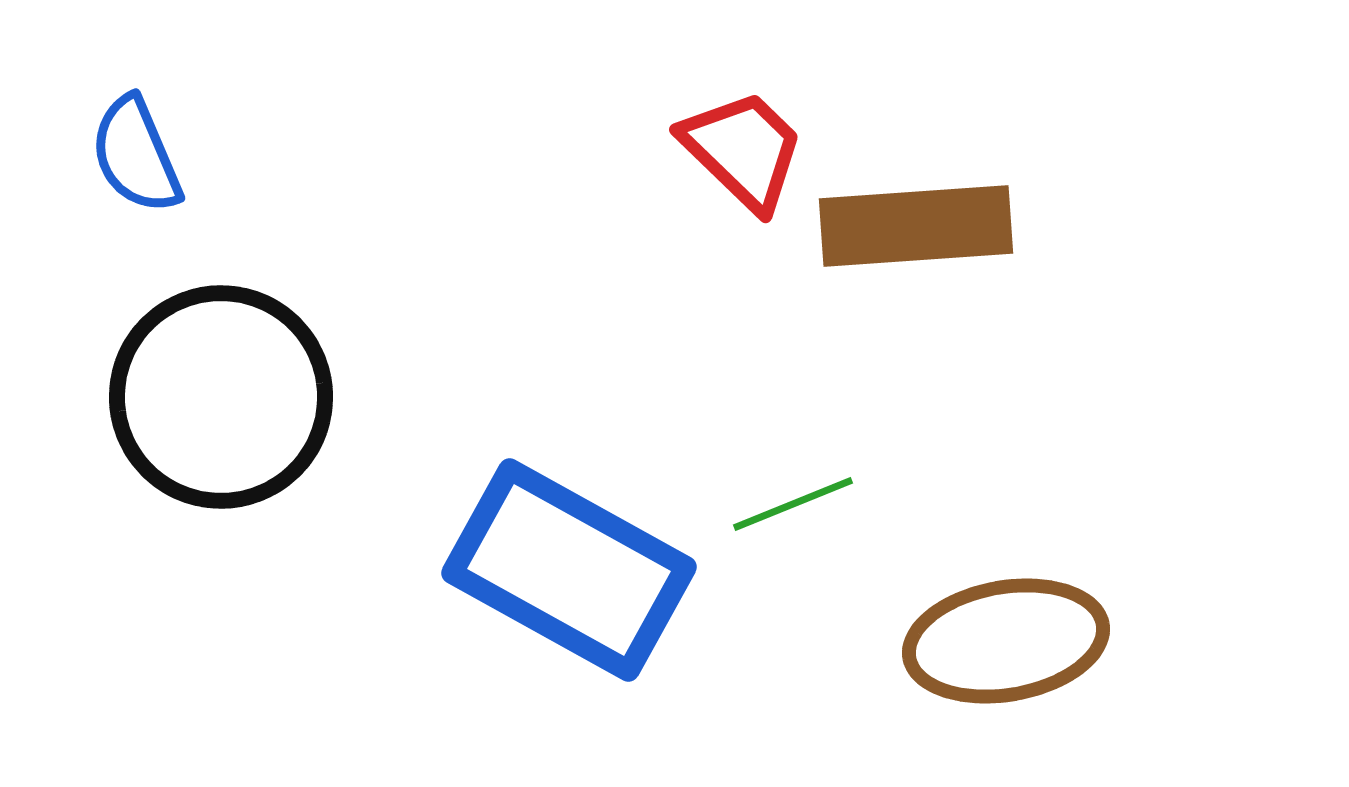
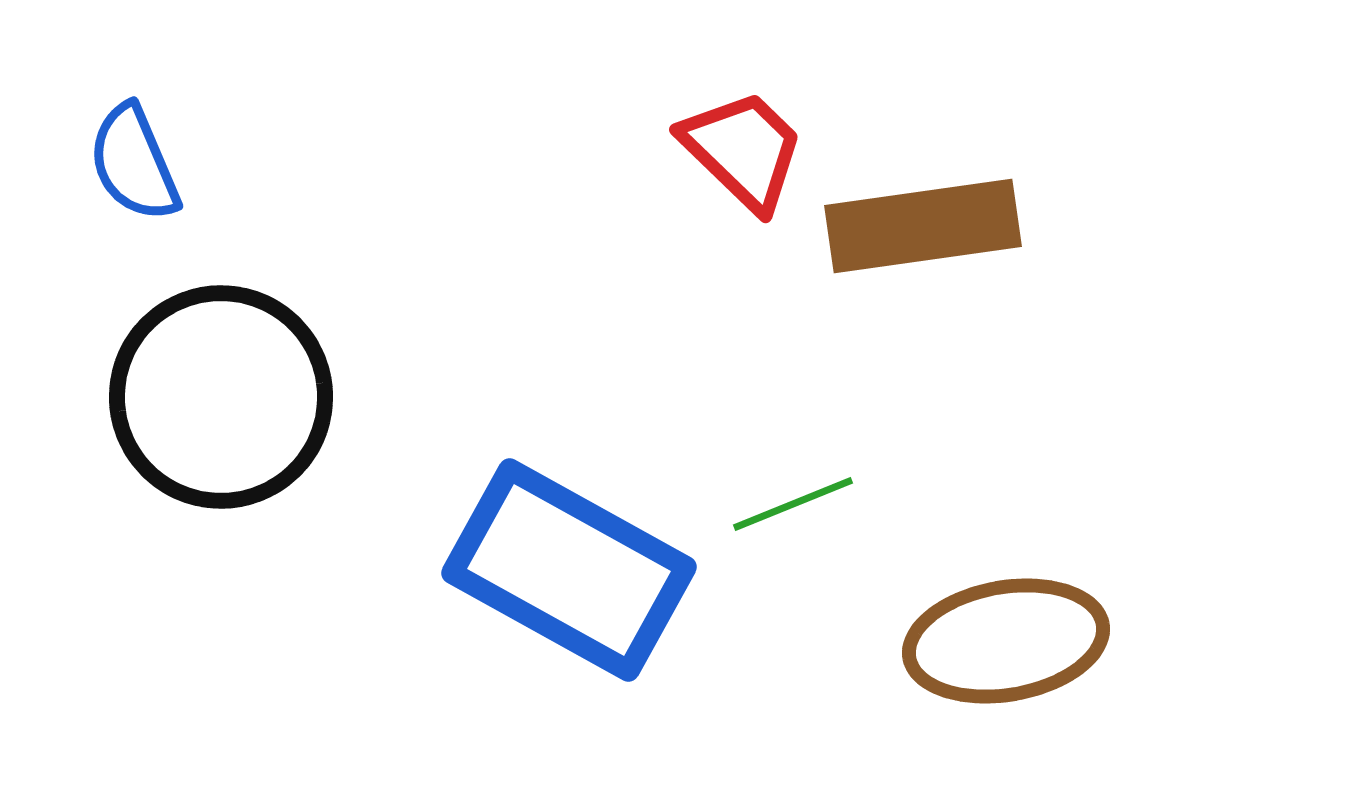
blue semicircle: moved 2 px left, 8 px down
brown rectangle: moved 7 px right; rotated 4 degrees counterclockwise
